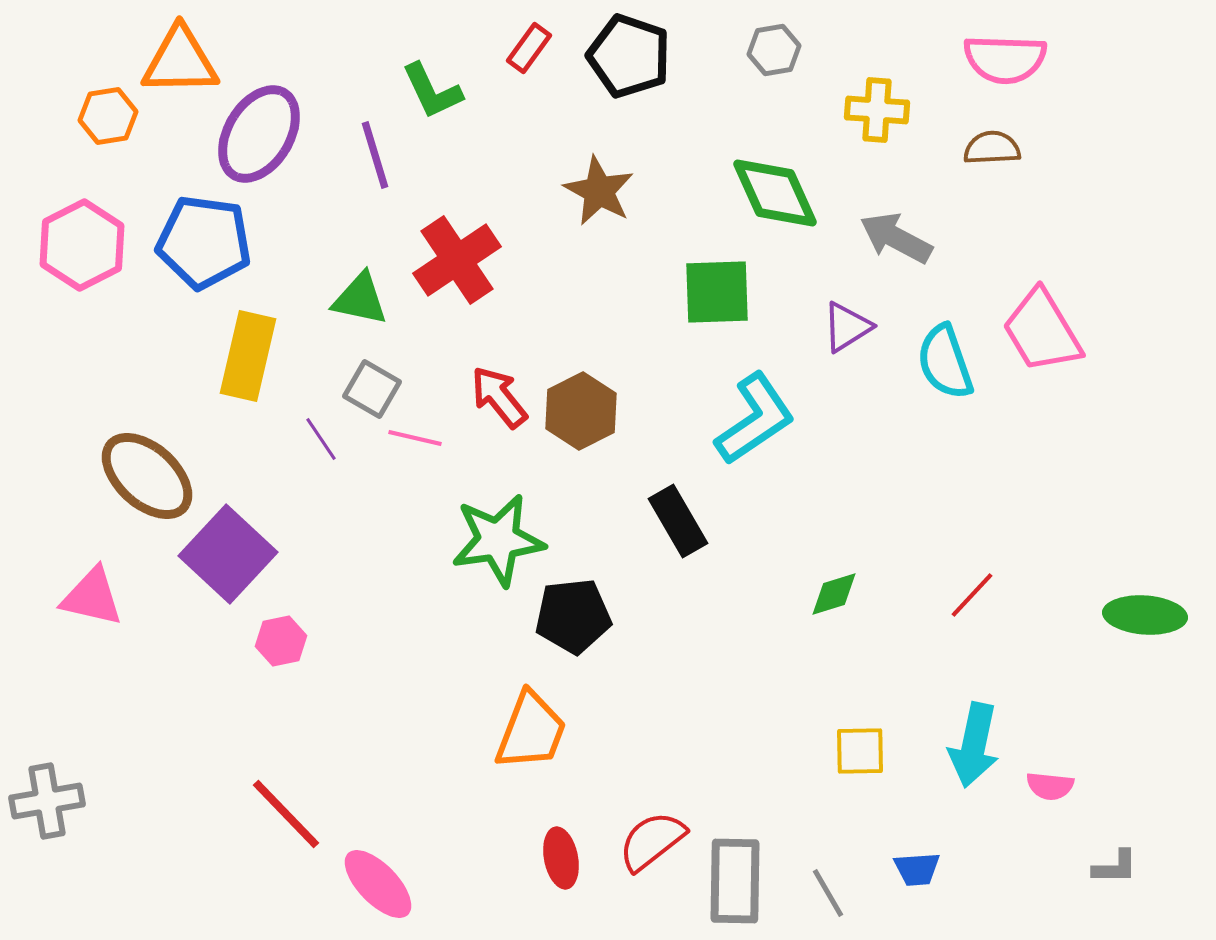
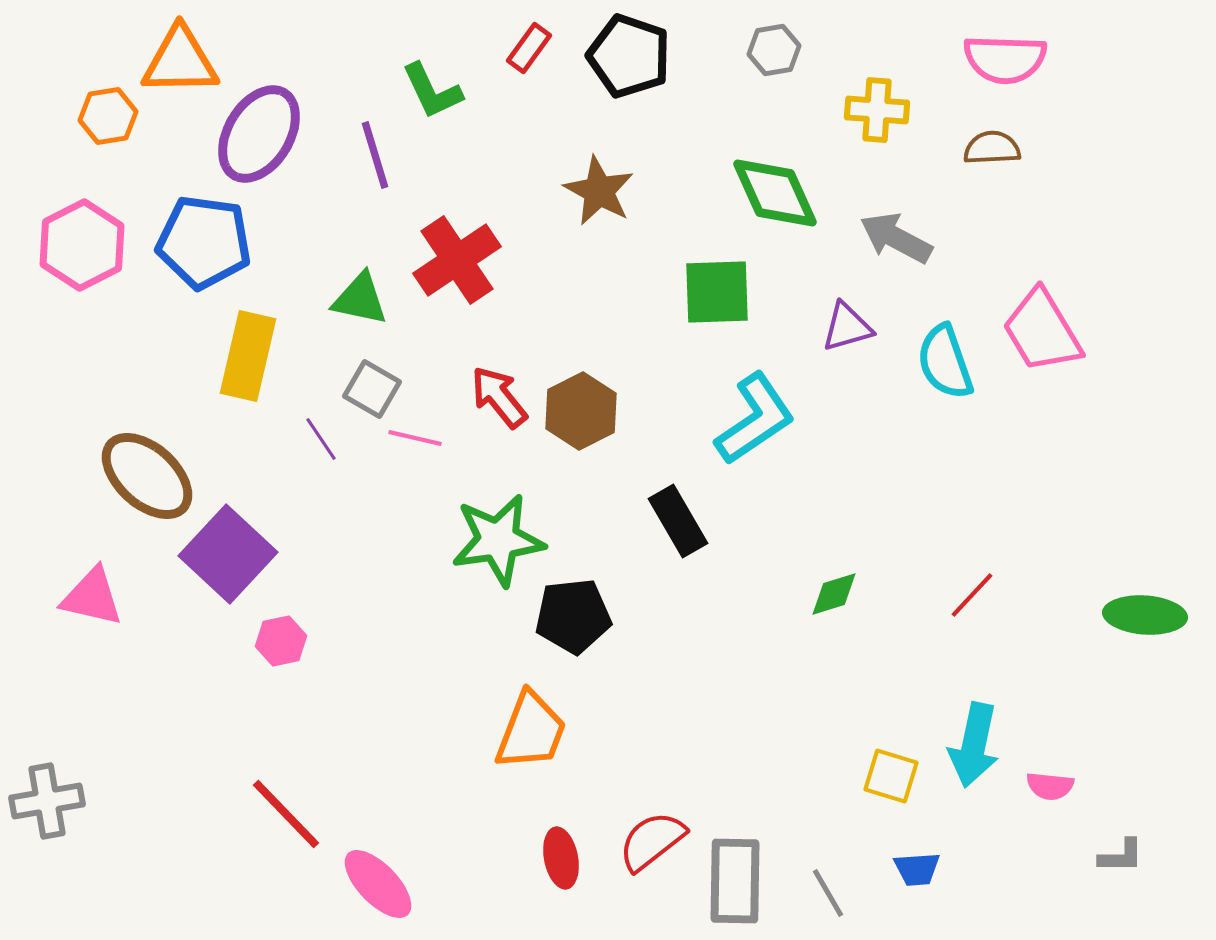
purple triangle at (847, 327): rotated 16 degrees clockwise
yellow square at (860, 751): moved 31 px right, 25 px down; rotated 18 degrees clockwise
gray L-shape at (1115, 867): moved 6 px right, 11 px up
